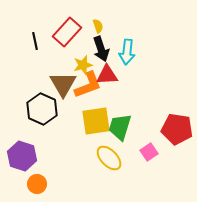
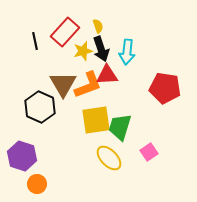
red rectangle: moved 2 px left
yellow star: moved 14 px up
black hexagon: moved 2 px left, 2 px up
yellow square: moved 1 px up
red pentagon: moved 12 px left, 41 px up
